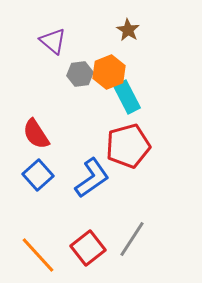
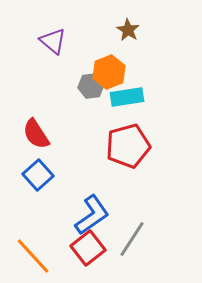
gray hexagon: moved 11 px right, 12 px down
cyan rectangle: rotated 72 degrees counterclockwise
blue L-shape: moved 37 px down
orange line: moved 5 px left, 1 px down
